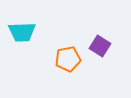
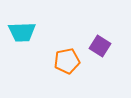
orange pentagon: moved 1 px left, 2 px down
